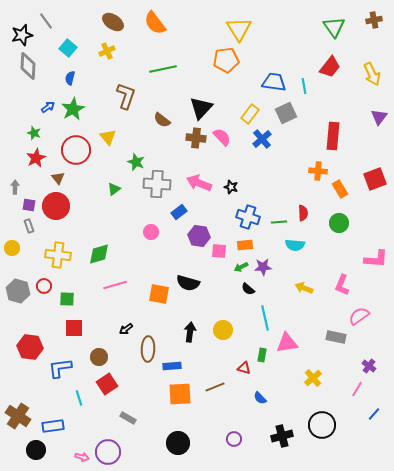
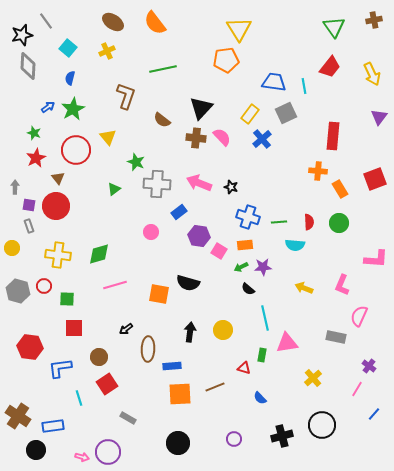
red semicircle at (303, 213): moved 6 px right, 9 px down
pink square at (219, 251): rotated 28 degrees clockwise
pink semicircle at (359, 316): rotated 30 degrees counterclockwise
